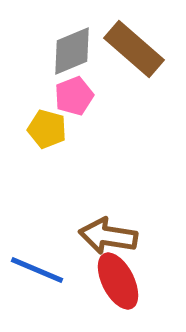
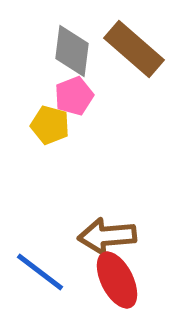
gray diamond: rotated 60 degrees counterclockwise
yellow pentagon: moved 3 px right, 4 px up
brown arrow: moved 1 px left; rotated 14 degrees counterclockwise
blue line: moved 3 px right, 2 px down; rotated 14 degrees clockwise
red ellipse: moved 1 px left, 1 px up
